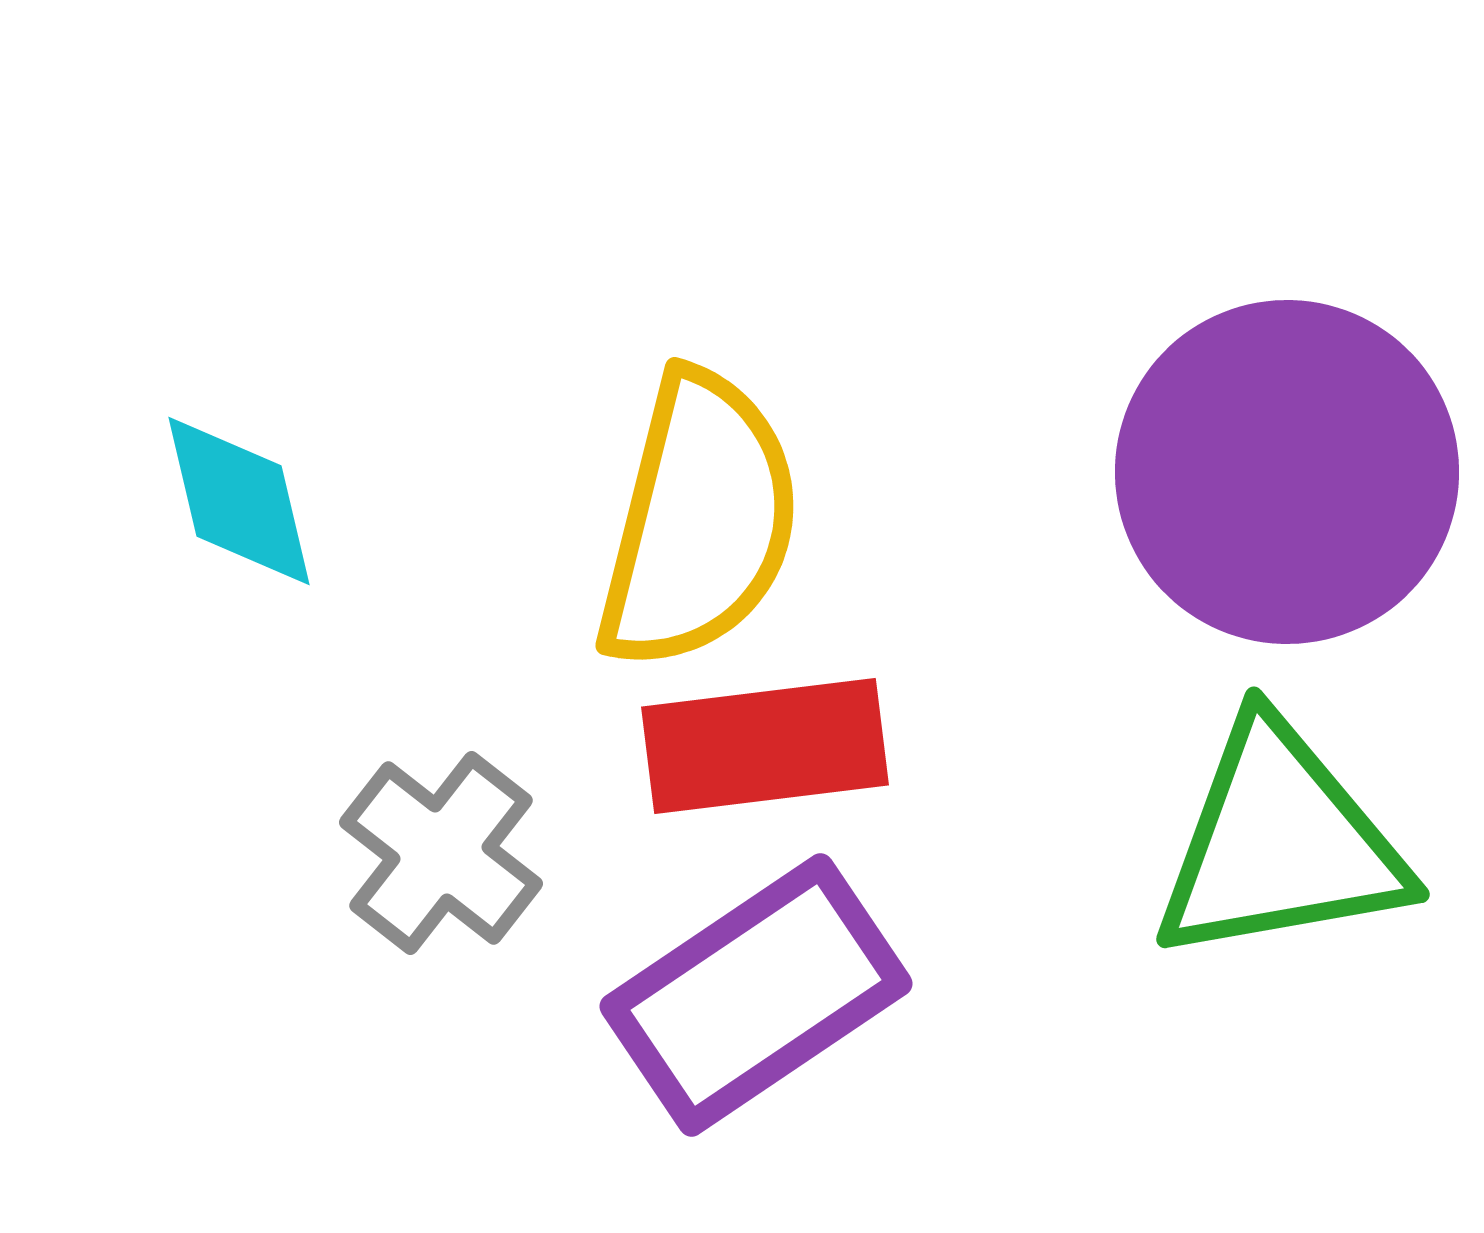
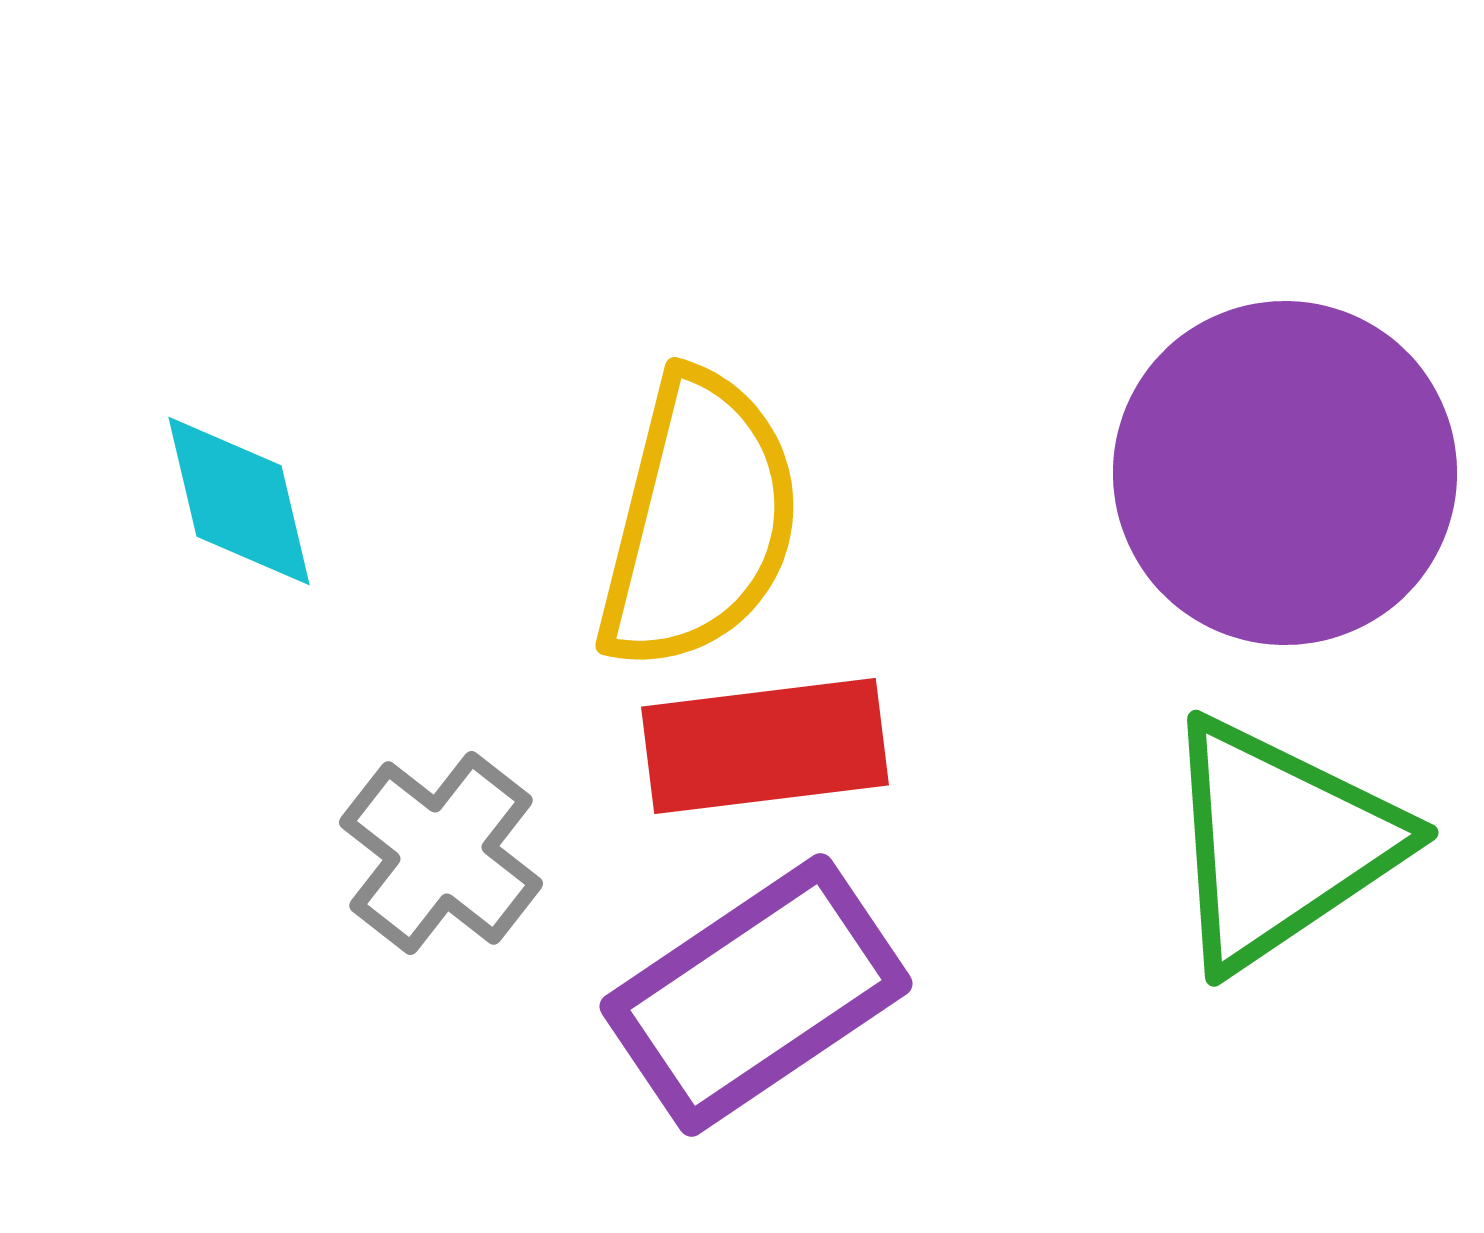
purple circle: moved 2 px left, 1 px down
green triangle: rotated 24 degrees counterclockwise
